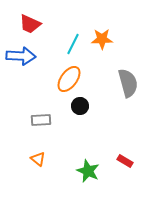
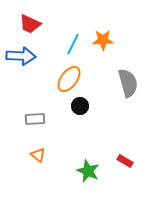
orange star: moved 1 px right, 1 px down
gray rectangle: moved 6 px left, 1 px up
orange triangle: moved 4 px up
